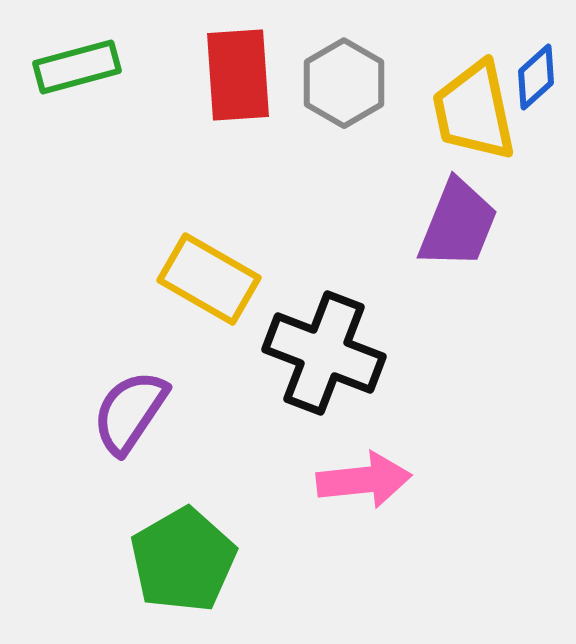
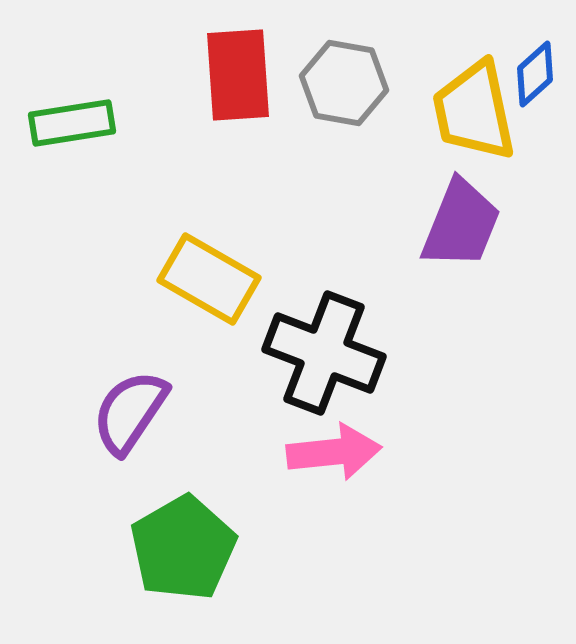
green rectangle: moved 5 px left, 56 px down; rotated 6 degrees clockwise
blue diamond: moved 1 px left, 3 px up
gray hexagon: rotated 20 degrees counterclockwise
purple trapezoid: moved 3 px right
pink arrow: moved 30 px left, 28 px up
green pentagon: moved 12 px up
